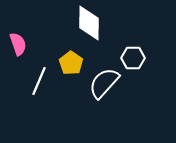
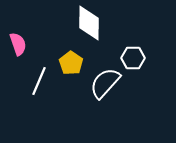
white semicircle: moved 1 px right
